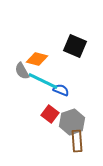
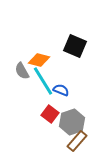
orange diamond: moved 2 px right, 1 px down
cyan line: rotated 32 degrees clockwise
brown rectangle: rotated 45 degrees clockwise
